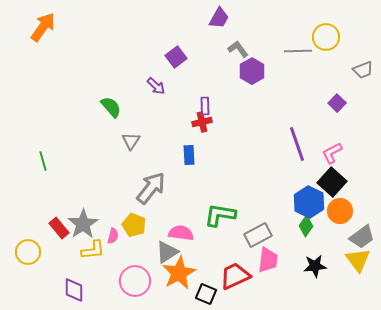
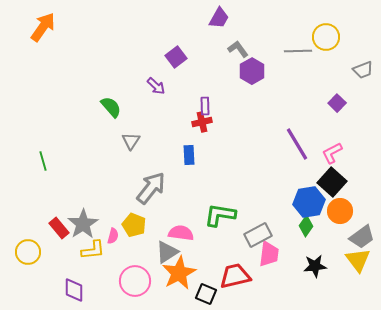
purple line at (297, 144): rotated 12 degrees counterclockwise
blue hexagon at (309, 202): rotated 24 degrees clockwise
pink trapezoid at (268, 260): moved 1 px right, 6 px up
red trapezoid at (235, 276): rotated 12 degrees clockwise
